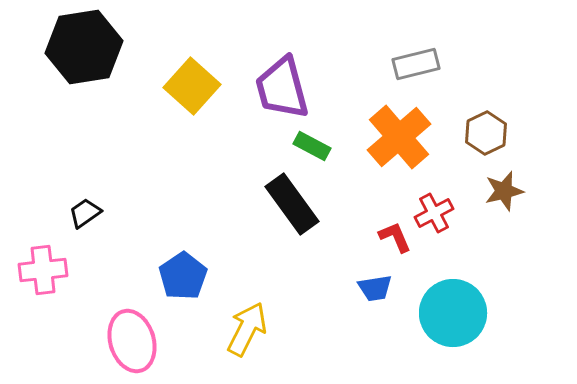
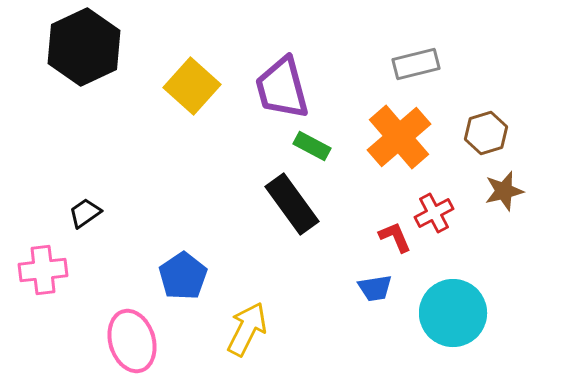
black hexagon: rotated 16 degrees counterclockwise
brown hexagon: rotated 9 degrees clockwise
